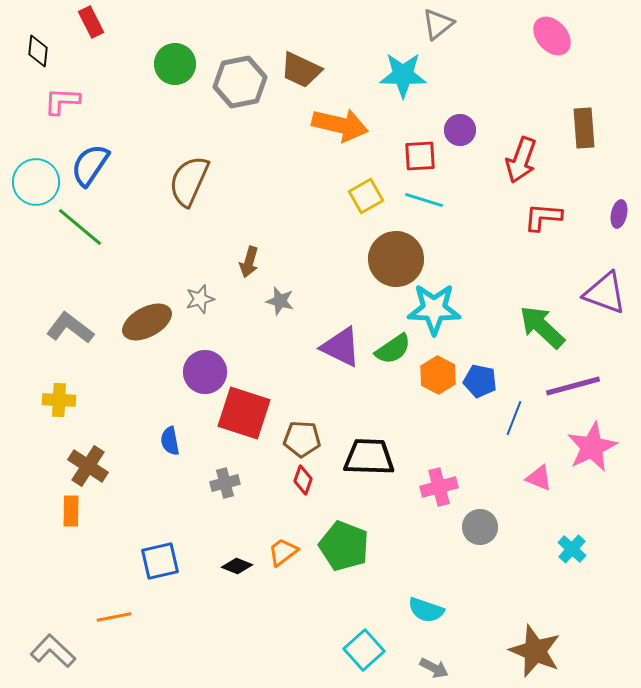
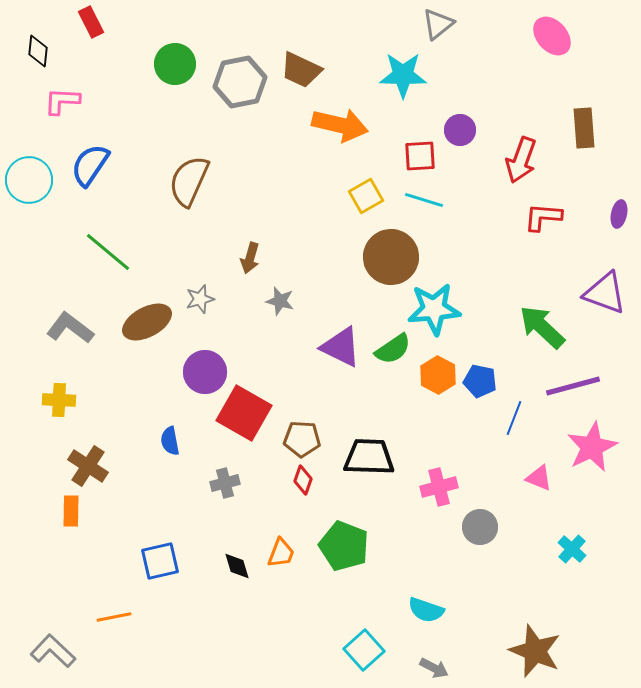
cyan circle at (36, 182): moved 7 px left, 2 px up
green line at (80, 227): moved 28 px right, 25 px down
brown circle at (396, 259): moved 5 px left, 2 px up
brown arrow at (249, 262): moved 1 px right, 4 px up
cyan star at (434, 309): rotated 6 degrees counterclockwise
red square at (244, 413): rotated 12 degrees clockwise
orange trapezoid at (283, 552): moved 2 px left, 1 px down; rotated 148 degrees clockwise
black diamond at (237, 566): rotated 52 degrees clockwise
